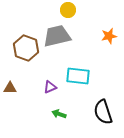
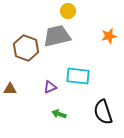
yellow circle: moved 1 px down
brown triangle: moved 1 px down
